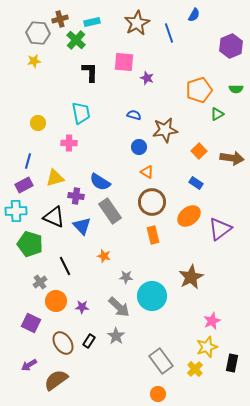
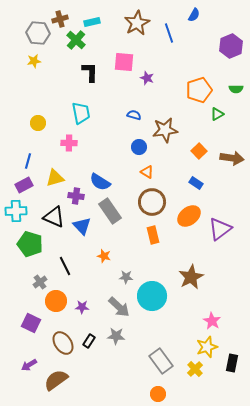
pink star at (212, 321): rotated 18 degrees counterclockwise
gray star at (116, 336): rotated 30 degrees counterclockwise
